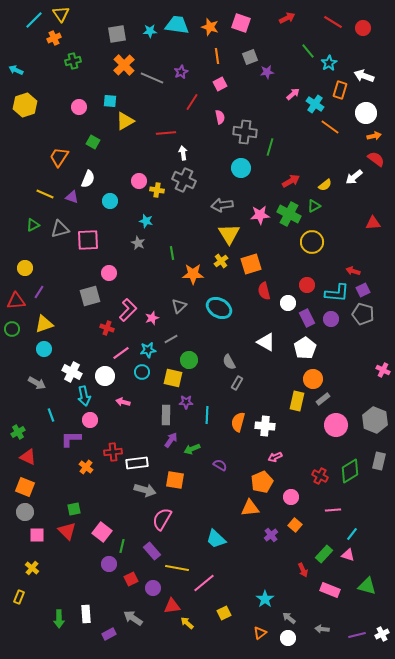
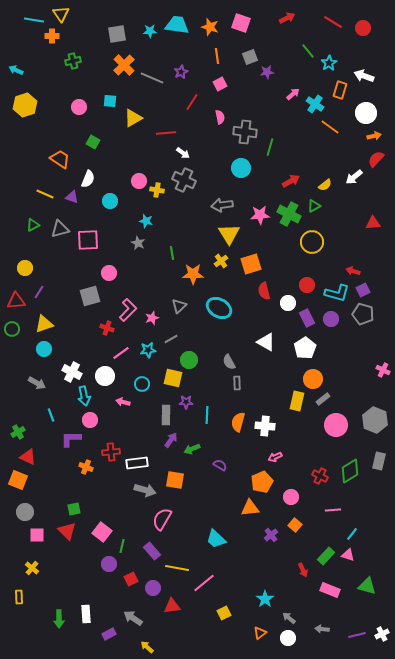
cyan line at (34, 20): rotated 54 degrees clockwise
orange cross at (54, 38): moved 2 px left, 2 px up; rotated 24 degrees clockwise
yellow triangle at (125, 121): moved 8 px right, 3 px up
white arrow at (183, 153): rotated 136 degrees clockwise
orange trapezoid at (59, 157): moved 1 px right, 2 px down; rotated 90 degrees clockwise
red semicircle at (376, 159): rotated 84 degrees counterclockwise
cyan L-shape at (337, 293): rotated 10 degrees clockwise
cyan circle at (142, 372): moved 12 px down
gray rectangle at (237, 383): rotated 32 degrees counterclockwise
red cross at (113, 452): moved 2 px left
orange cross at (86, 467): rotated 16 degrees counterclockwise
orange square at (25, 487): moved 7 px left, 7 px up
green rectangle at (324, 554): moved 2 px right, 2 px down
yellow rectangle at (19, 597): rotated 24 degrees counterclockwise
yellow arrow at (187, 623): moved 40 px left, 24 px down
